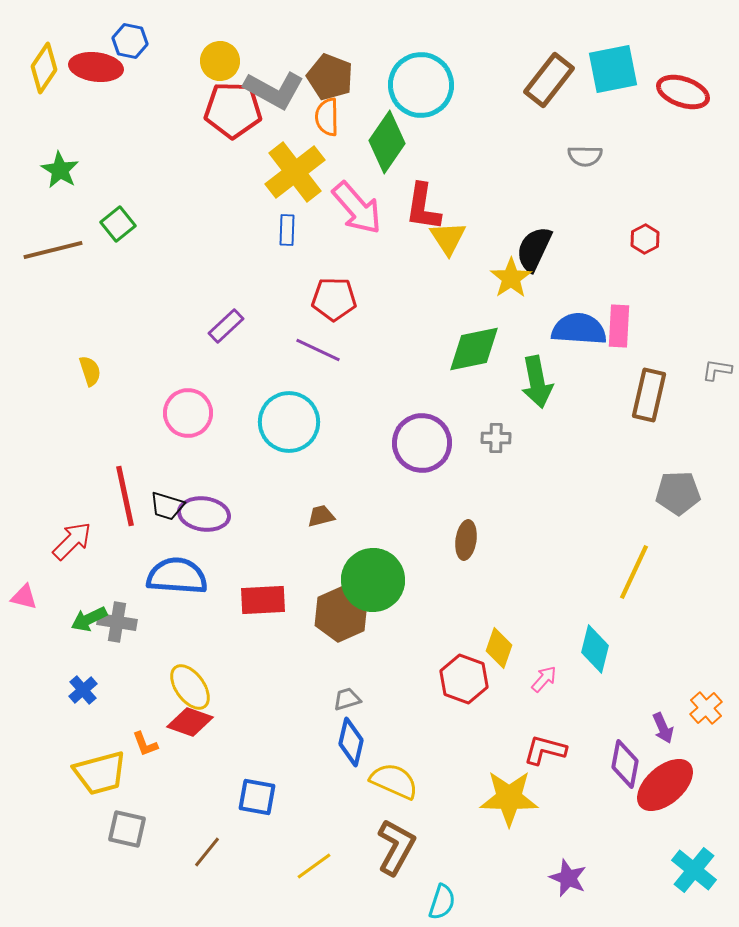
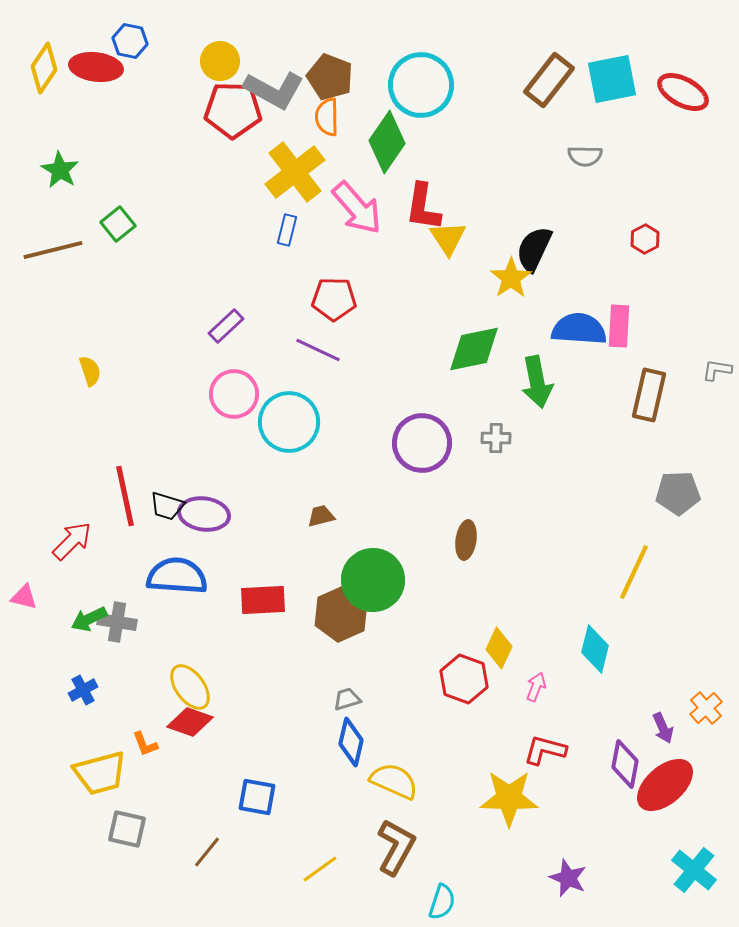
cyan square at (613, 69): moved 1 px left, 10 px down
red ellipse at (683, 92): rotated 9 degrees clockwise
blue rectangle at (287, 230): rotated 12 degrees clockwise
pink circle at (188, 413): moved 46 px right, 19 px up
yellow diamond at (499, 648): rotated 6 degrees clockwise
pink arrow at (544, 679): moved 8 px left, 8 px down; rotated 20 degrees counterclockwise
blue cross at (83, 690): rotated 12 degrees clockwise
yellow line at (314, 866): moved 6 px right, 3 px down
